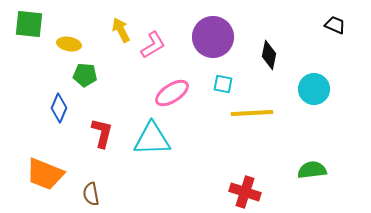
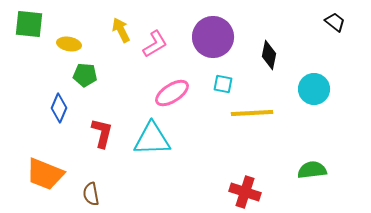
black trapezoid: moved 3 px up; rotated 15 degrees clockwise
pink L-shape: moved 2 px right, 1 px up
